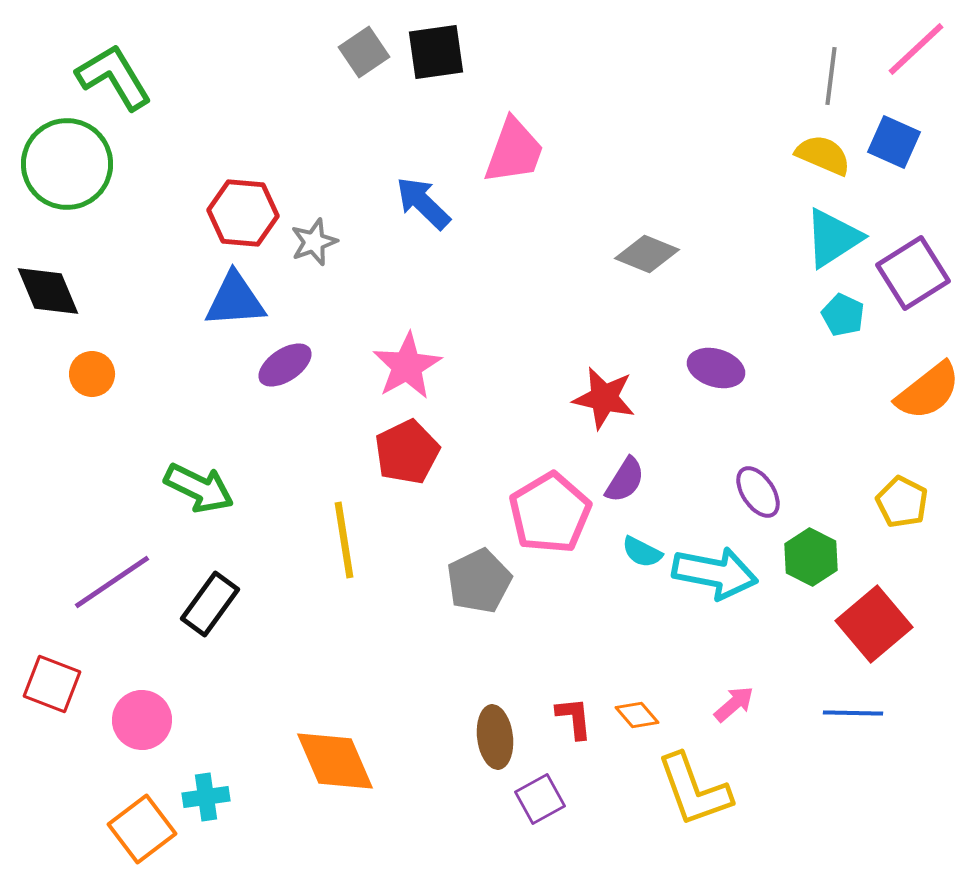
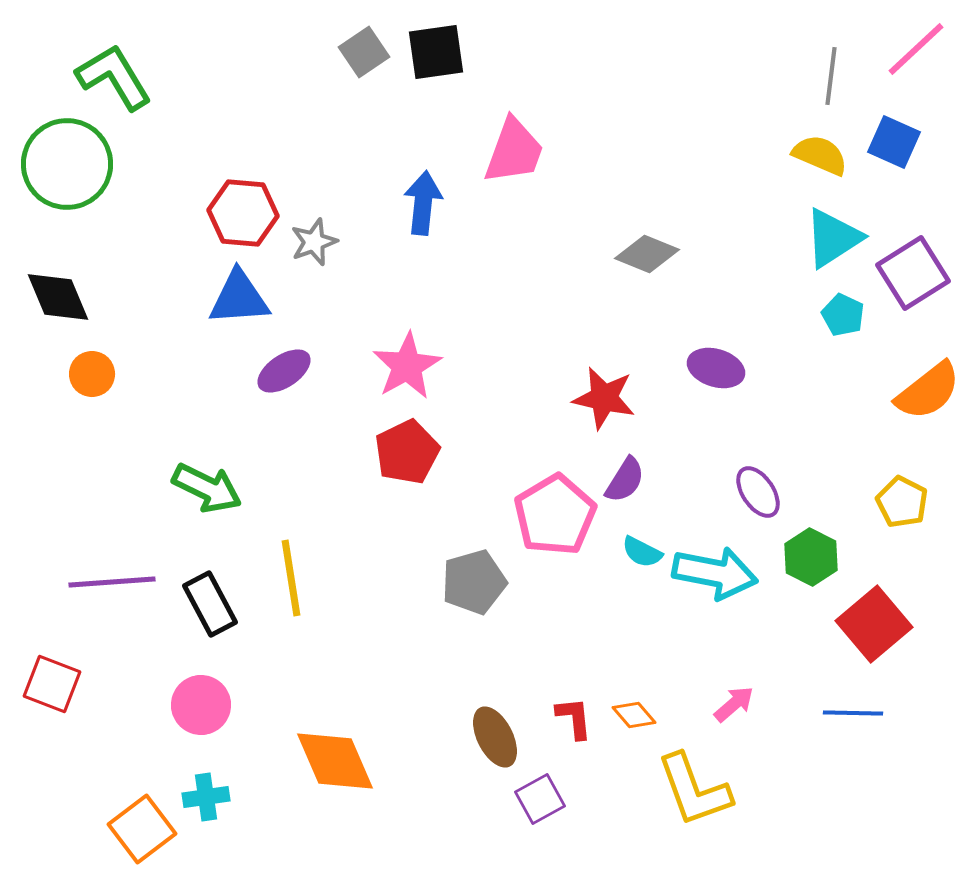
yellow semicircle at (823, 155): moved 3 px left
blue arrow at (423, 203): rotated 52 degrees clockwise
black diamond at (48, 291): moved 10 px right, 6 px down
blue triangle at (235, 300): moved 4 px right, 2 px up
purple ellipse at (285, 365): moved 1 px left, 6 px down
green arrow at (199, 488): moved 8 px right
pink pentagon at (550, 513): moved 5 px right, 2 px down
yellow line at (344, 540): moved 53 px left, 38 px down
gray pentagon at (479, 581): moved 5 px left, 1 px down; rotated 10 degrees clockwise
purple line at (112, 582): rotated 30 degrees clockwise
black rectangle at (210, 604): rotated 64 degrees counterclockwise
orange diamond at (637, 715): moved 3 px left
pink circle at (142, 720): moved 59 px right, 15 px up
brown ellipse at (495, 737): rotated 20 degrees counterclockwise
